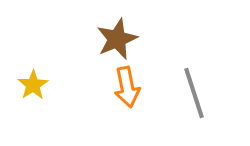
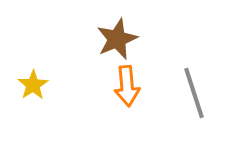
orange arrow: moved 1 px up; rotated 6 degrees clockwise
